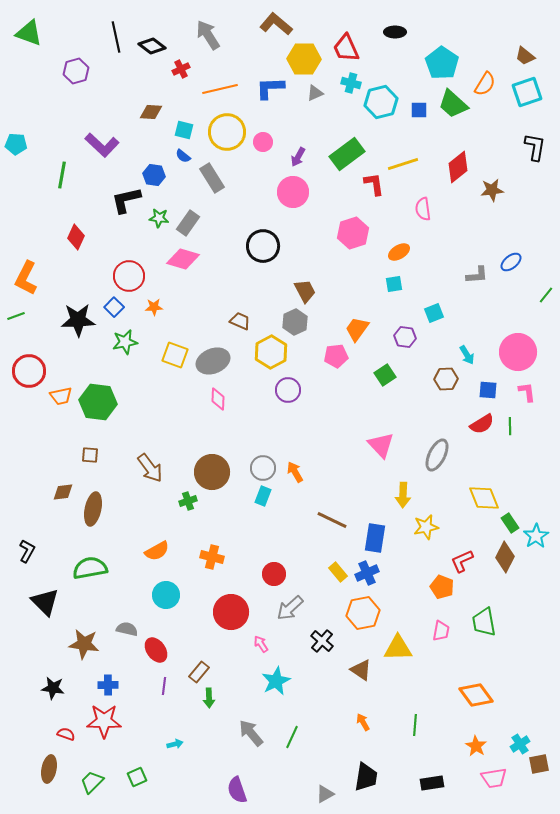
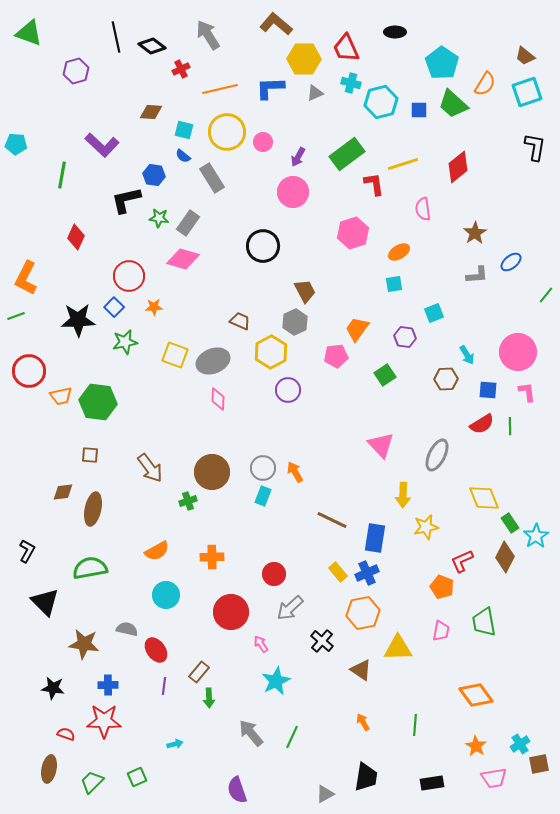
brown star at (492, 190): moved 17 px left, 43 px down; rotated 25 degrees counterclockwise
orange cross at (212, 557): rotated 15 degrees counterclockwise
